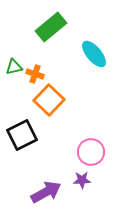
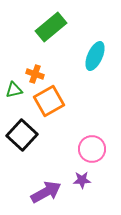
cyan ellipse: moved 1 px right, 2 px down; rotated 64 degrees clockwise
green triangle: moved 23 px down
orange square: moved 1 px down; rotated 16 degrees clockwise
black square: rotated 20 degrees counterclockwise
pink circle: moved 1 px right, 3 px up
